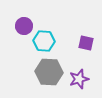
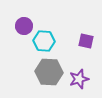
purple square: moved 2 px up
